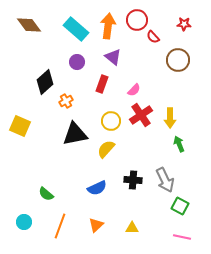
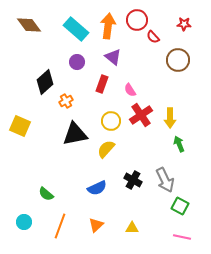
pink semicircle: moved 4 px left; rotated 104 degrees clockwise
black cross: rotated 24 degrees clockwise
